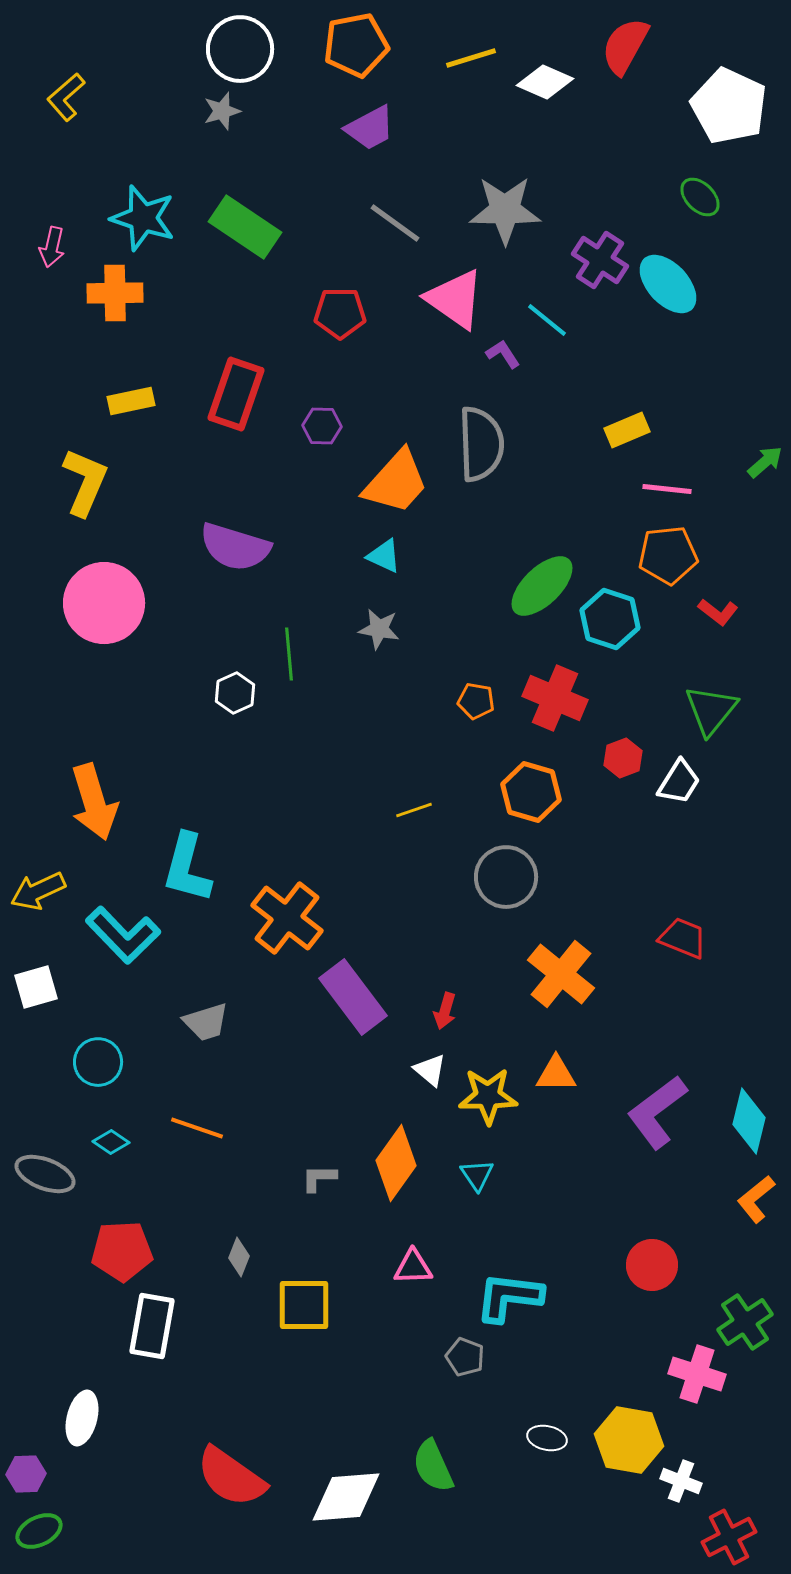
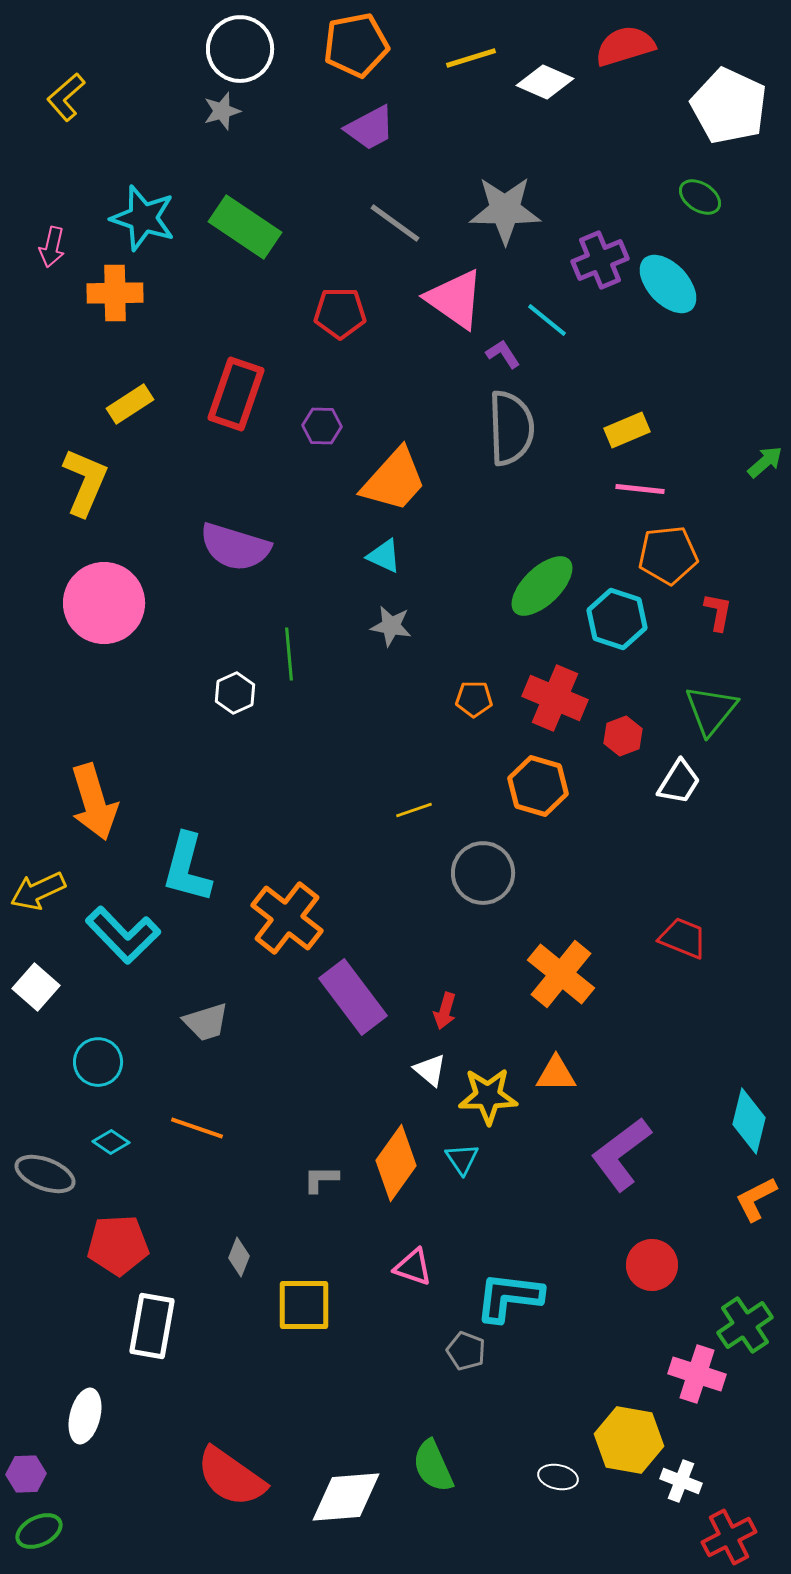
red semicircle at (625, 46): rotated 44 degrees clockwise
green ellipse at (700, 197): rotated 12 degrees counterclockwise
purple cross at (600, 260): rotated 34 degrees clockwise
yellow rectangle at (131, 401): moved 1 px left, 3 px down; rotated 21 degrees counterclockwise
gray semicircle at (481, 444): moved 30 px right, 16 px up
orange trapezoid at (396, 482): moved 2 px left, 2 px up
pink line at (667, 489): moved 27 px left
red L-shape at (718, 612): rotated 117 degrees counterclockwise
cyan hexagon at (610, 619): moved 7 px right
gray star at (379, 629): moved 12 px right, 3 px up
orange pentagon at (476, 701): moved 2 px left, 2 px up; rotated 9 degrees counterclockwise
red hexagon at (623, 758): moved 22 px up
orange hexagon at (531, 792): moved 7 px right, 6 px up
gray circle at (506, 877): moved 23 px left, 4 px up
white square at (36, 987): rotated 33 degrees counterclockwise
purple L-shape at (657, 1112): moved 36 px left, 42 px down
cyan triangle at (477, 1175): moved 15 px left, 16 px up
gray L-shape at (319, 1178): moved 2 px right, 1 px down
orange L-shape at (756, 1199): rotated 12 degrees clockwise
red pentagon at (122, 1251): moved 4 px left, 6 px up
pink triangle at (413, 1267): rotated 21 degrees clockwise
green cross at (745, 1322): moved 3 px down
gray pentagon at (465, 1357): moved 1 px right, 6 px up
white ellipse at (82, 1418): moved 3 px right, 2 px up
white ellipse at (547, 1438): moved 11 px right, 39 px down
